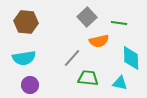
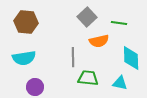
gray line: moved 1 px right, 1 px up; rotated 42 degrees counterclockwise
purple circle: moved 5 px right, 2 px down
